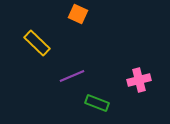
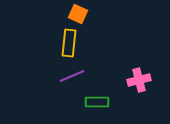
yellow rectangle: moved 32 px right; rotated 52 degrees clockwise
green rectangle: moved 1 px up; rotated 20 degrees counterclockwise
